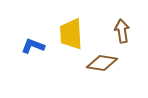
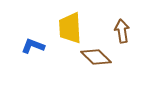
yellow trapezoid: moved 1 px left, 6 px up
brown diamond: moved 6 px left, 6 px up; rotated 36 degrees clockwise
